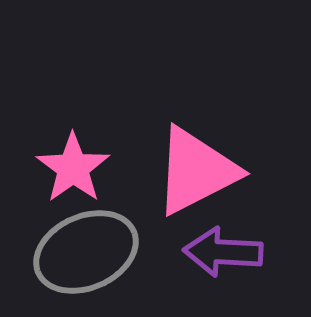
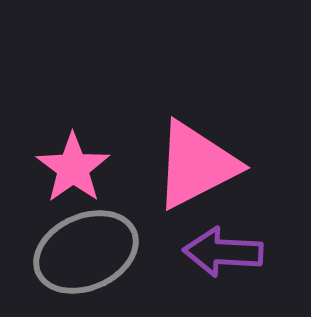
pink triangle: moved 6 px up
